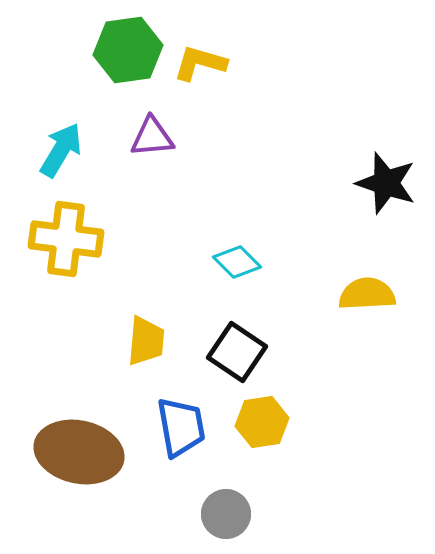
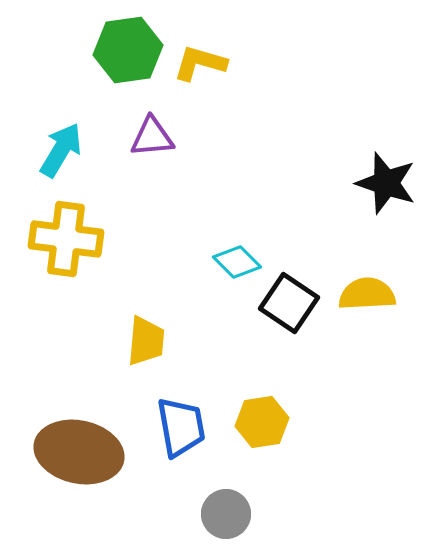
black square: moved 52 px right, 49 px up
